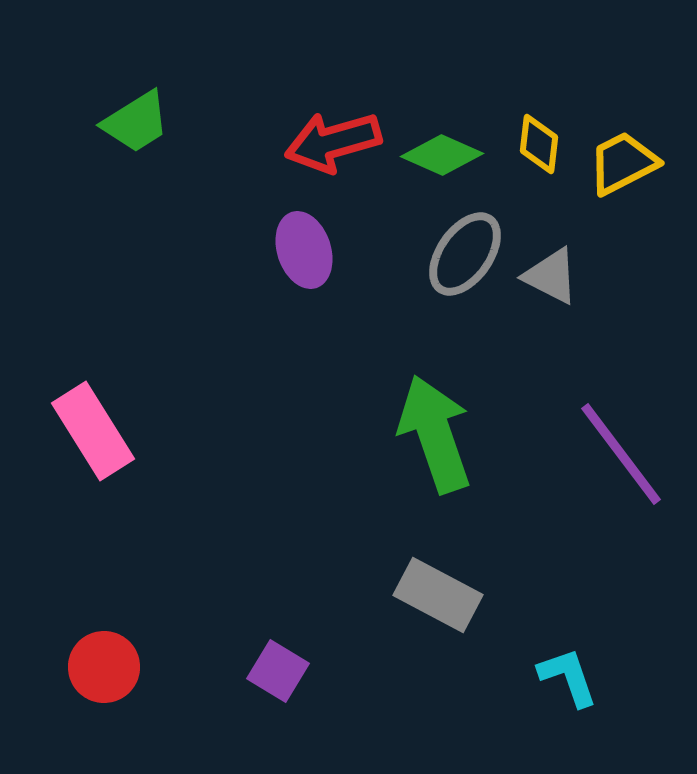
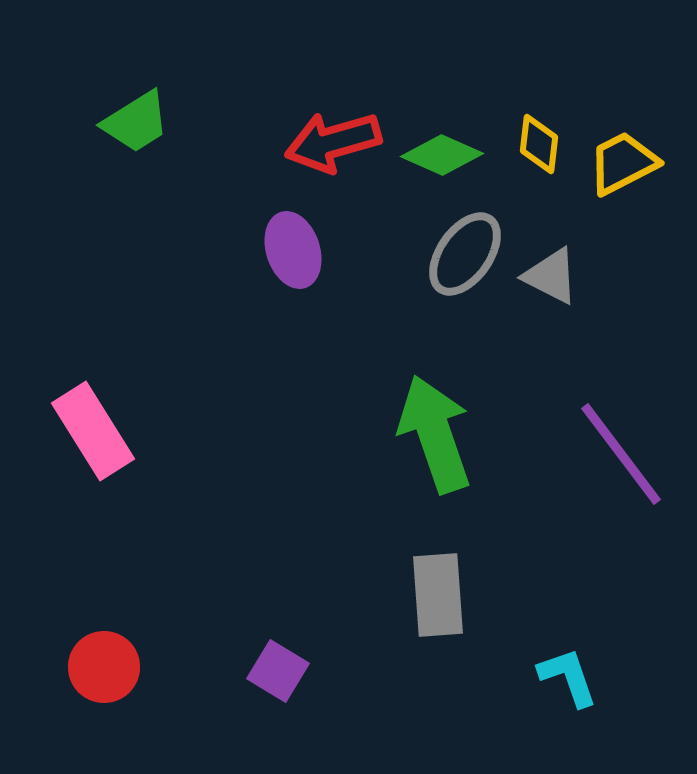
purple ellipse: moved 11 px left
gray rectangle: rotated 58 degrees clockwise
